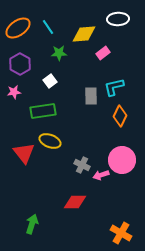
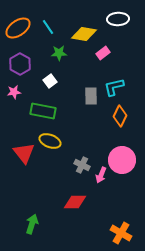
yellow diamond: rotated 15 degrees clockwise
green rectangle: rotated 20 degrees clockwise
pink arrow: rotated 49 degrees counterclockwise
